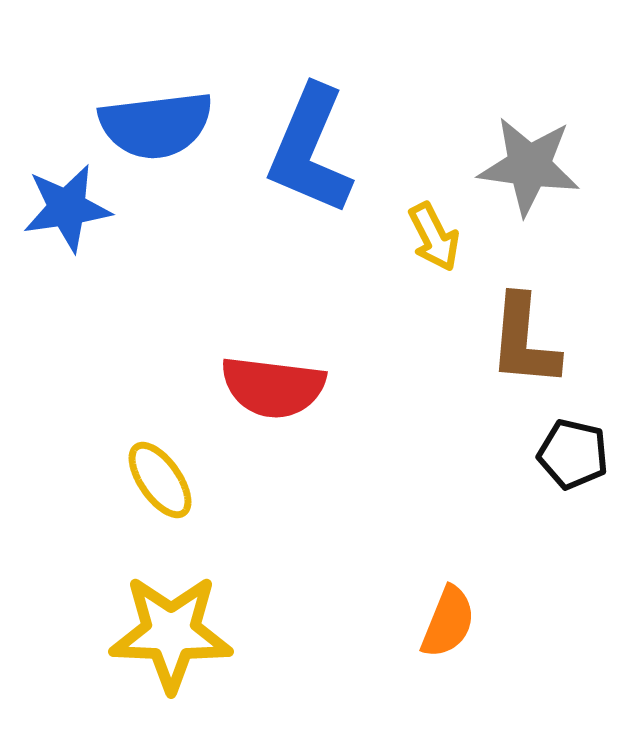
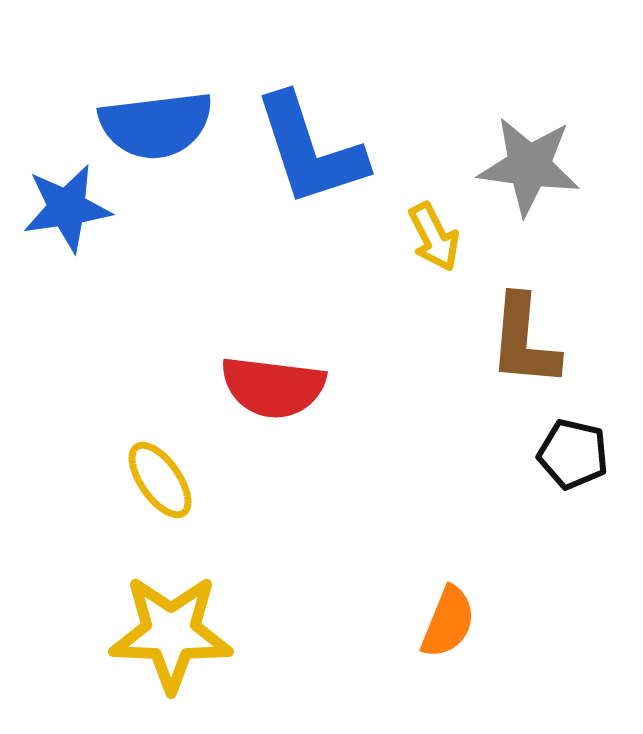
blue L-shape: rotated 41 degrees counterclockwise
